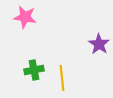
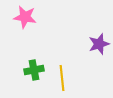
purple star: rotated 20 degrees clockwise
